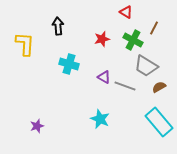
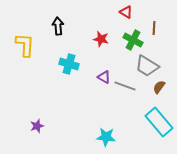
brown line: rotated 24 degrees counterclockwise
red star: moved 1 px left; rotated 28 degrees clockwise
yellow L-shape: moved 1 px down
gray trapezoid: moved 1 px right
brown semicircle: rotated 24 degrees counterclockwise
cyan star: moved 6 px right, 18 px down; rotated 18 degrees counterclockwise
